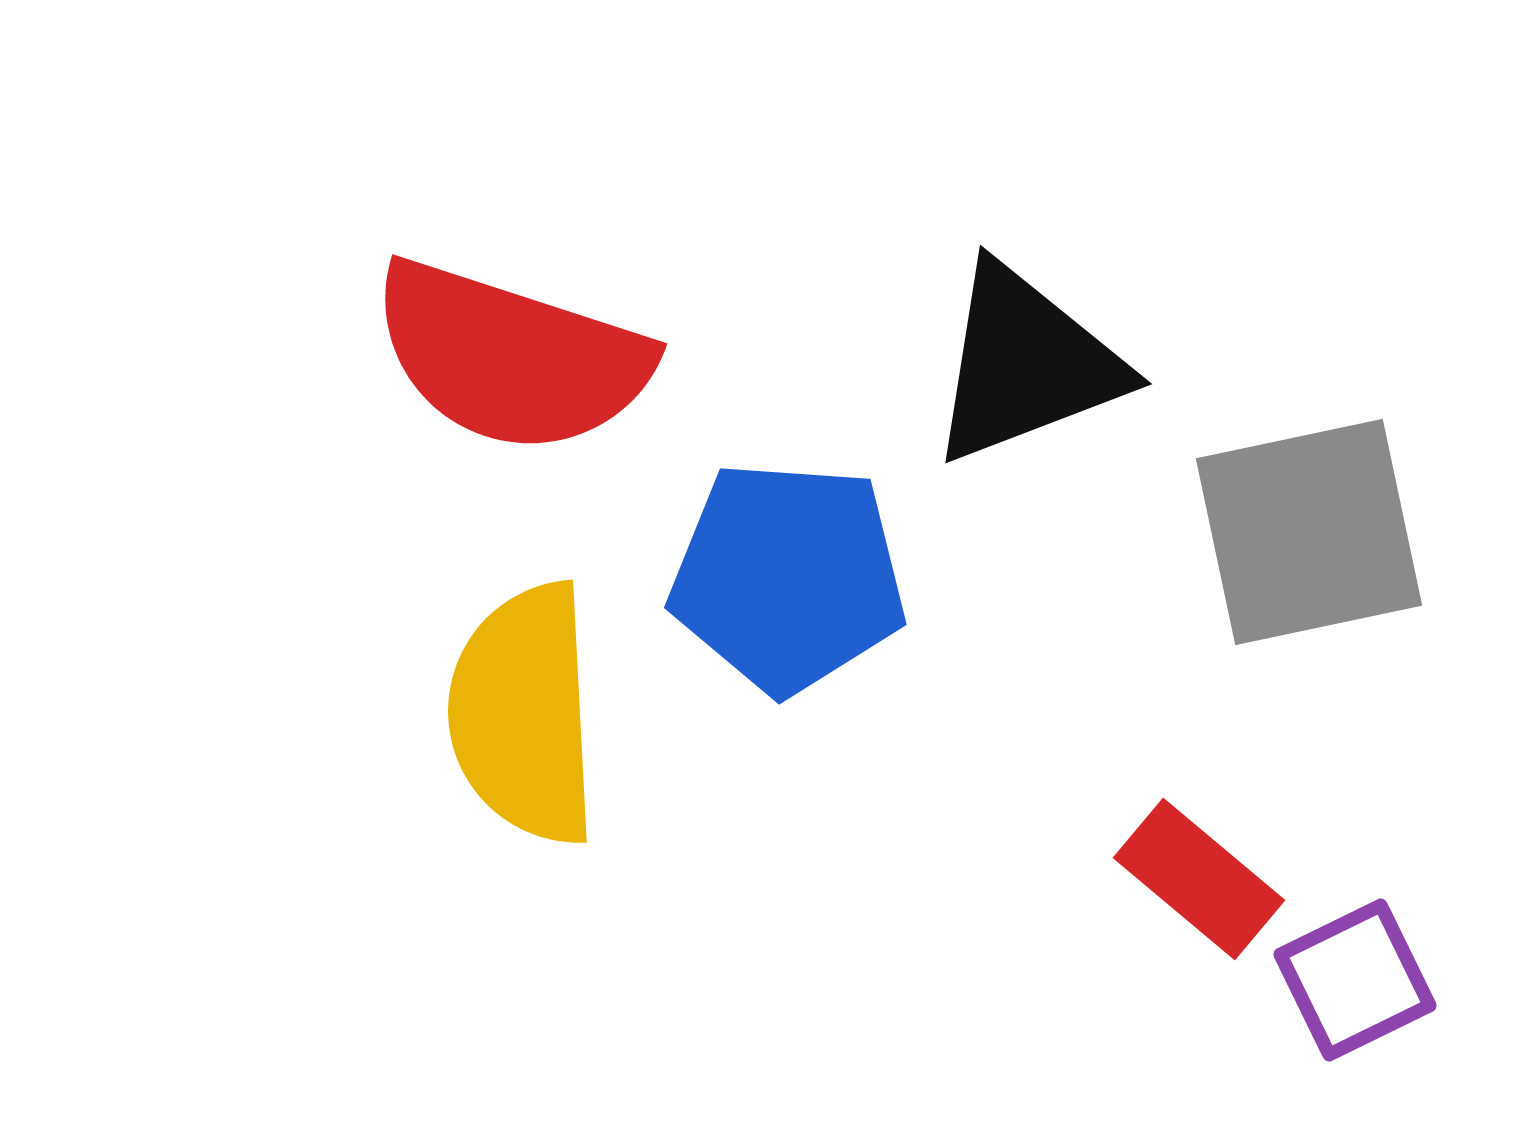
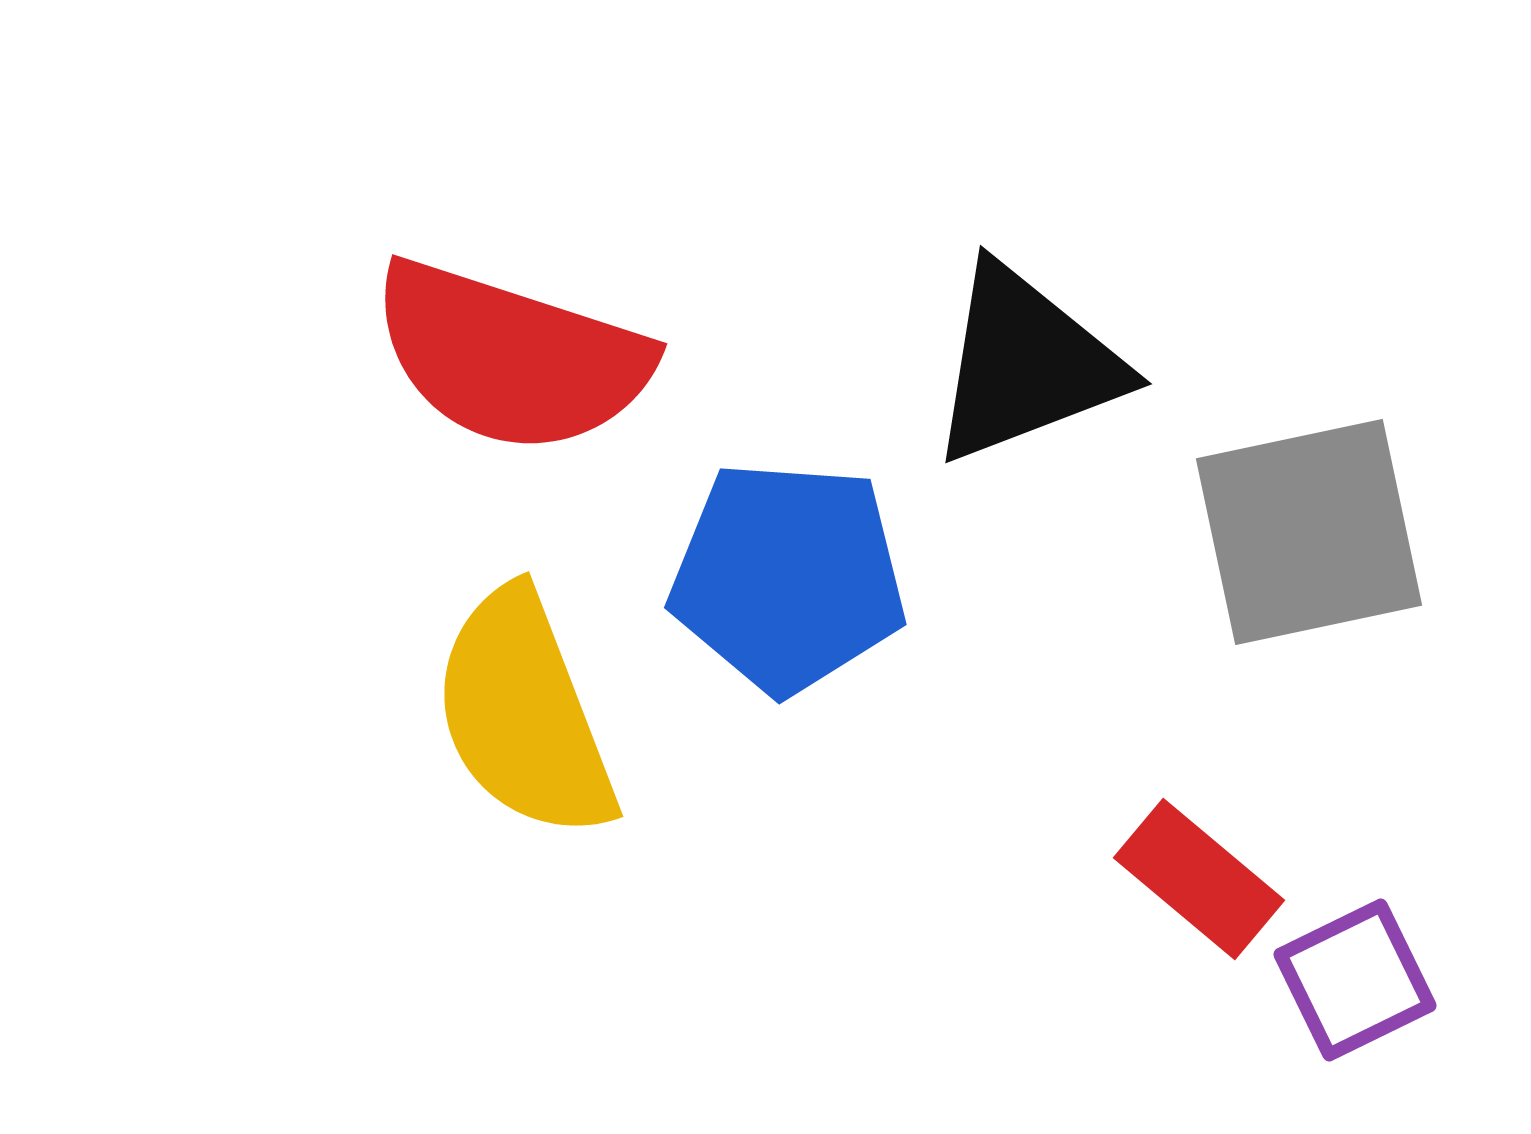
yellow semicircle: rotated 18 degrees counterclockwise
